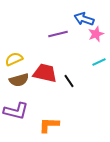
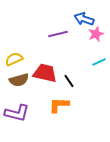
purple L-shape: moved 1 px right, 2 px down
orange L-shape: moved 10 px right, 20 px up
